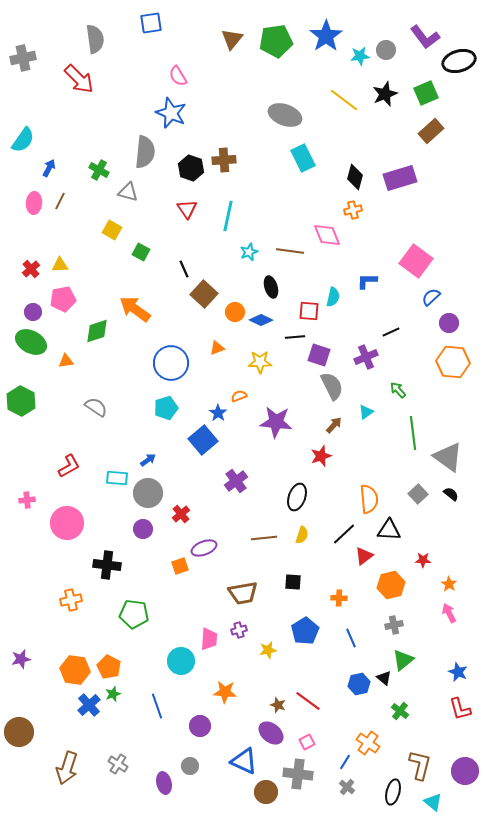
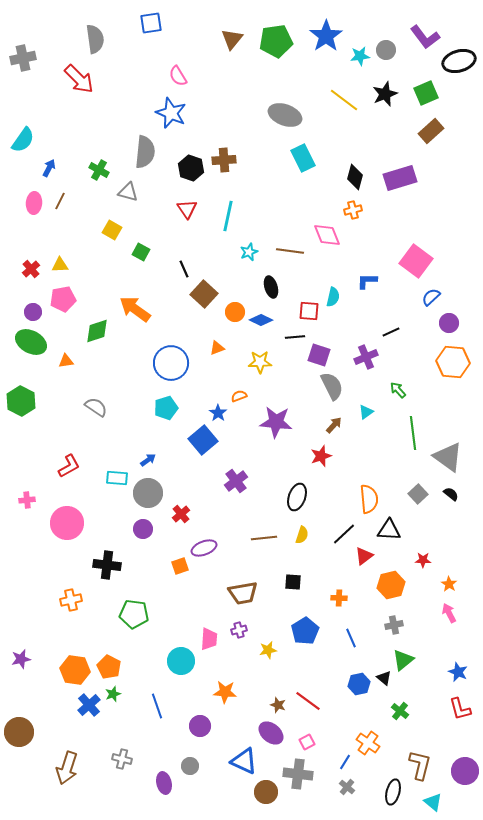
gray cross at (118, 764): moved 4 px right, 5 px up; rotated 18 degrees counterclockwise
